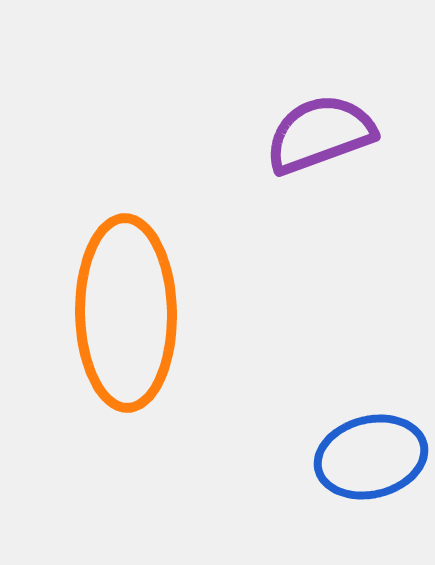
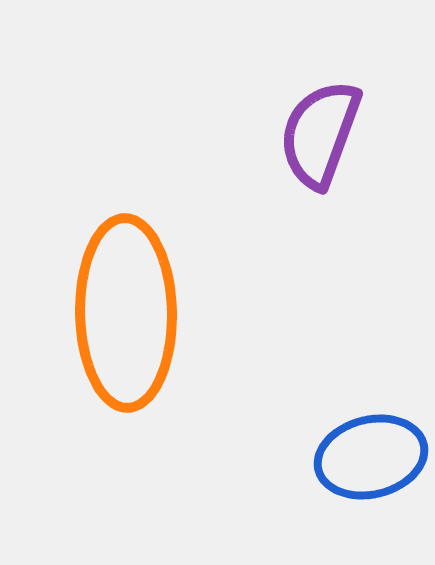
purple semicircle: rotated 50 degrees counterclockwise
